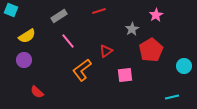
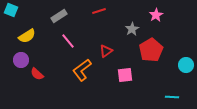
purple circle: moved 3 px left
cyan circle: moved 2 px right, 1 px up
red semicircle: moved 18 px up
cyan line: rotated 16 degrees clockwise
